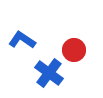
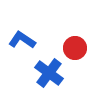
red circle: moved 1 px right, 2 px up
